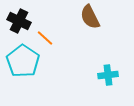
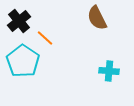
brown semicircle: moved 7 px right, 1 px down
black cross: rotated 25 degrees clockwise
cyan cross: moved 1 px right, 4 px up; rotated 12 degrees clockwise
